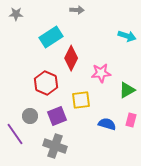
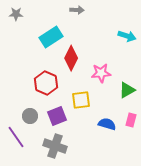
purple line: moved 1 px right, 3 px down
